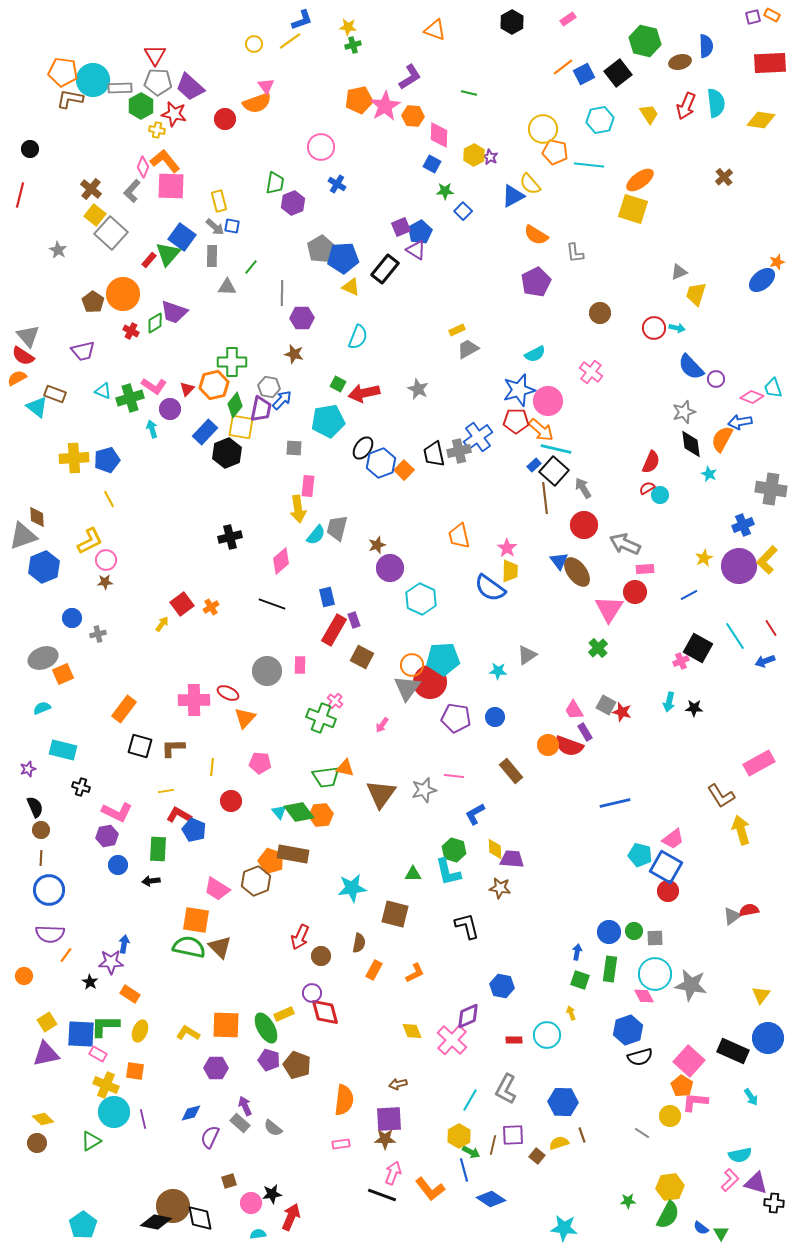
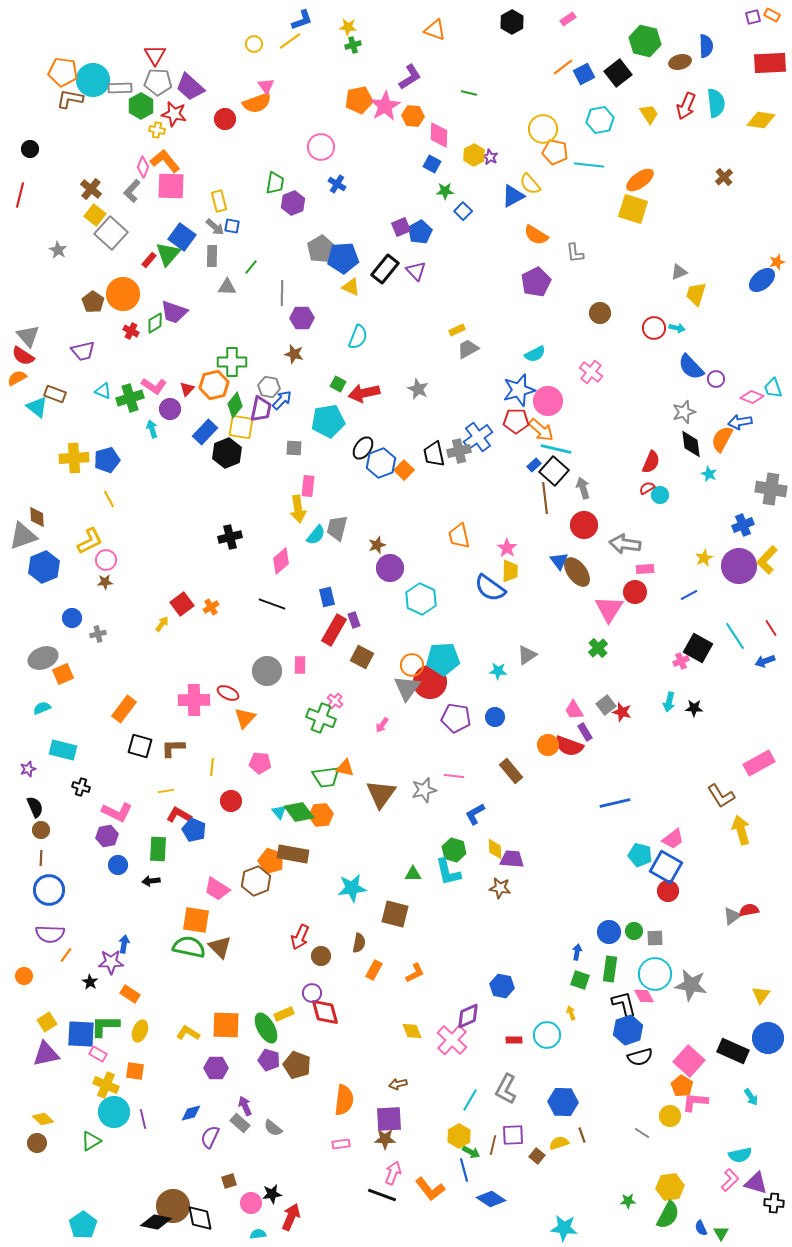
purple triangle at (416, 250): moved 21 px down; rotated 15 degrees clockwise
gray arrow at (583, 488): rotated 15 degrees clockwise
gray arrow at (625, 544): rotated 16 degrees counterclockwise
gray square at (606, 705): rotated 24 degrees clockwise
black L-shape at (467, 926): moved 157 px right, 78 px down
blue semicircle at (701, 1228): rotated 28 degrees clockwise
